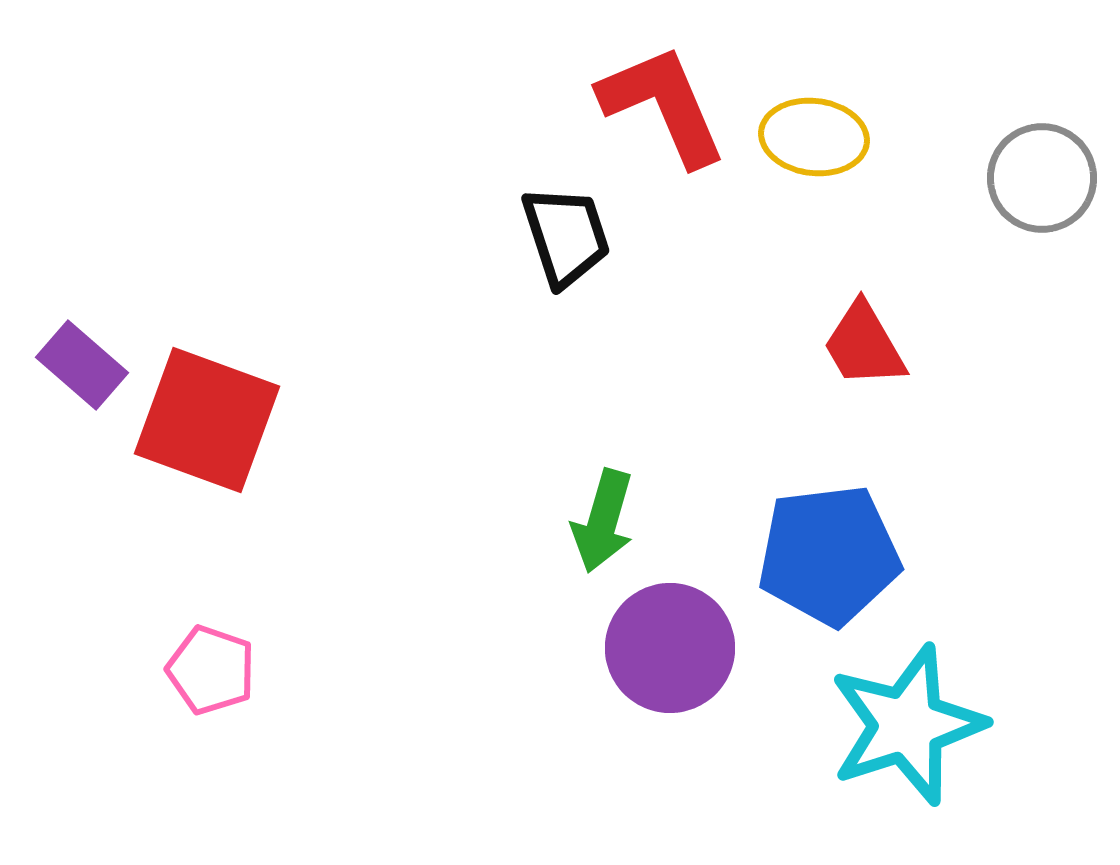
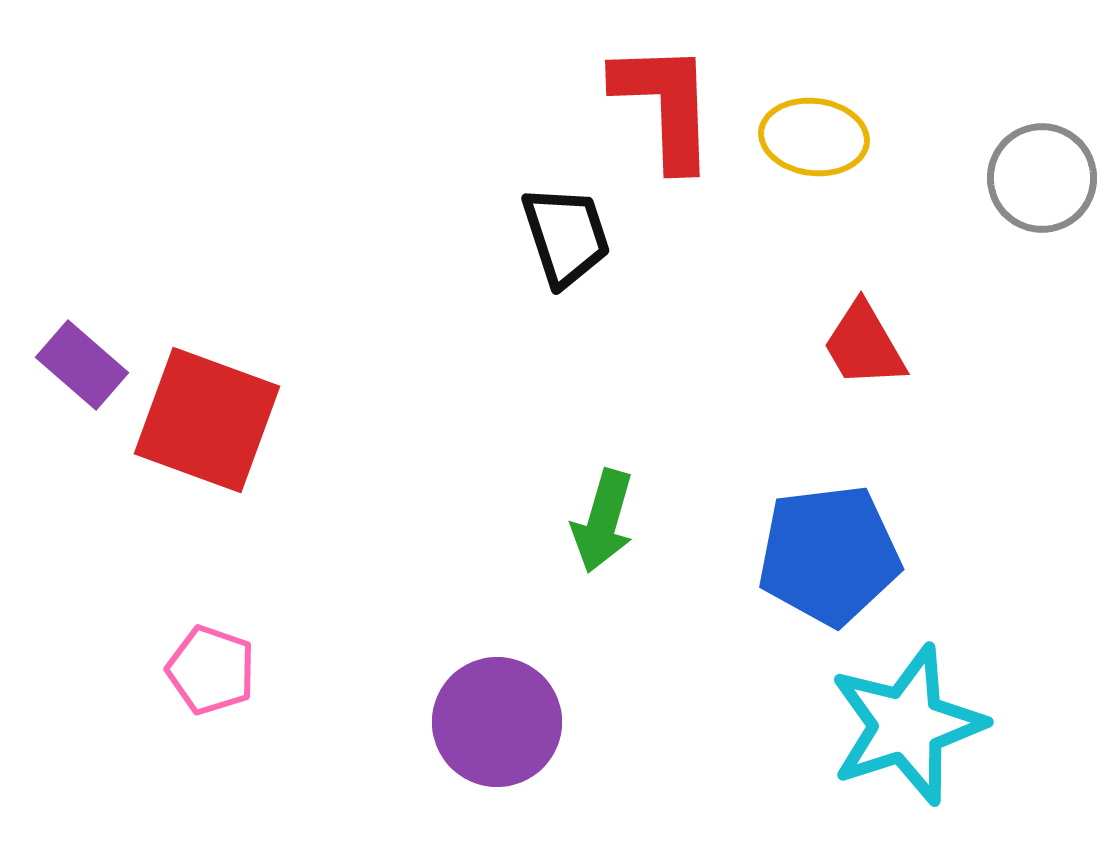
red L-shape: moved 2 px right; rotated 21 degrees clockwise
purple circle: moved 173 px left, 74 px down
